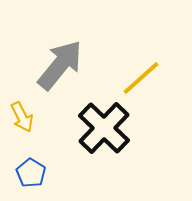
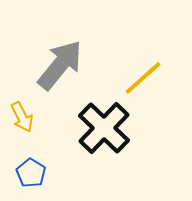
yellow line: moved 2 px right
